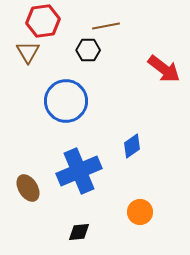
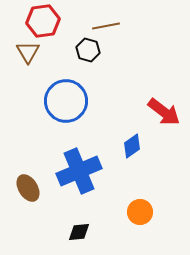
black hexagon: rotated 15 degrees clockwise
red arrow: moved 43 px down
